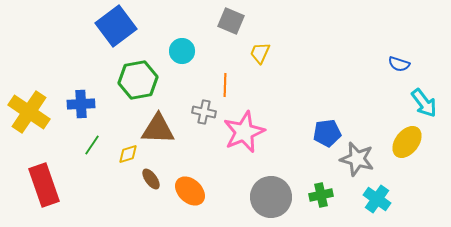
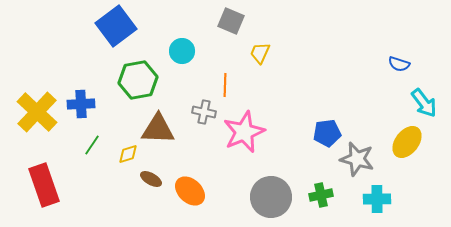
yellow cross: moved 8 px right; rotated 9 degrees clockwise
brown ellipse: rotated 25 degrees counterclockwise
cyan cross: rotated 36 degrees counterclockwise
